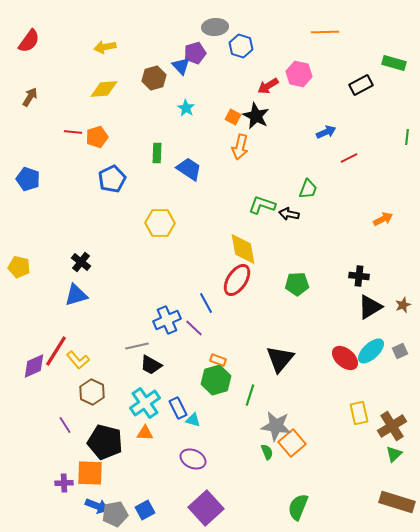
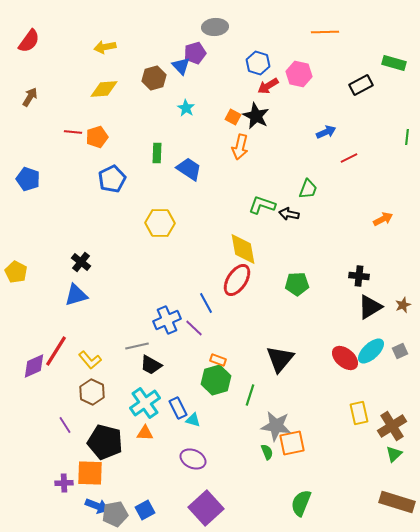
blue hexagon at (241, 46): moved 17 px right, 17 px down
yellow pentagon at (19, 267): moved 3 px left, 5 px down; rotated 15 degrees clockwise
yellow L-shape at (78, 360): moved 12 px right
orange square at (292, 443): rotated 28 degrees clockwise
green semicircle at (298, 507): moved 3 px right, 4 px up
